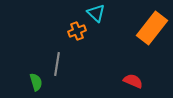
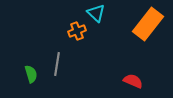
orange rectangle: moved 4 px left, 4 px up
green semicircle: moved 5 px left, 8 px up
